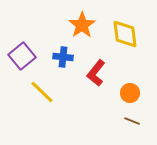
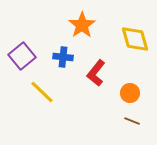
yellow diamond: moved 10 px right, 5 px down; rotated 8 degrees counterclockwise
